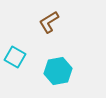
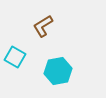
brown L-shape: moved 6 px left, 4 px down
